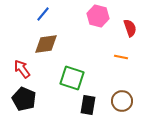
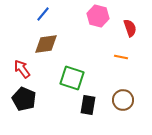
brown circle: moved 1 px right, 1 px up
